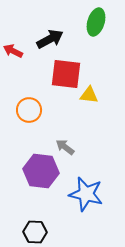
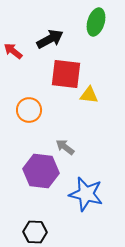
red arrow: rotated 12 degrees clockwise
